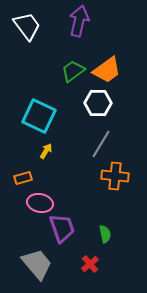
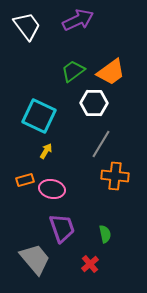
purple arrow: moved 1 px left, 1 px up; rotated 52 degrees clockwise
orange trapezoid: moved 4 px right, 2 px down
white hexagon: moved 4 px left
orange rectangle: moved 2 px right, 2 px down
pink ellipse: moved 12 px right, 14 px up
gray trapezoid: moved 2 px left, 5 px up
